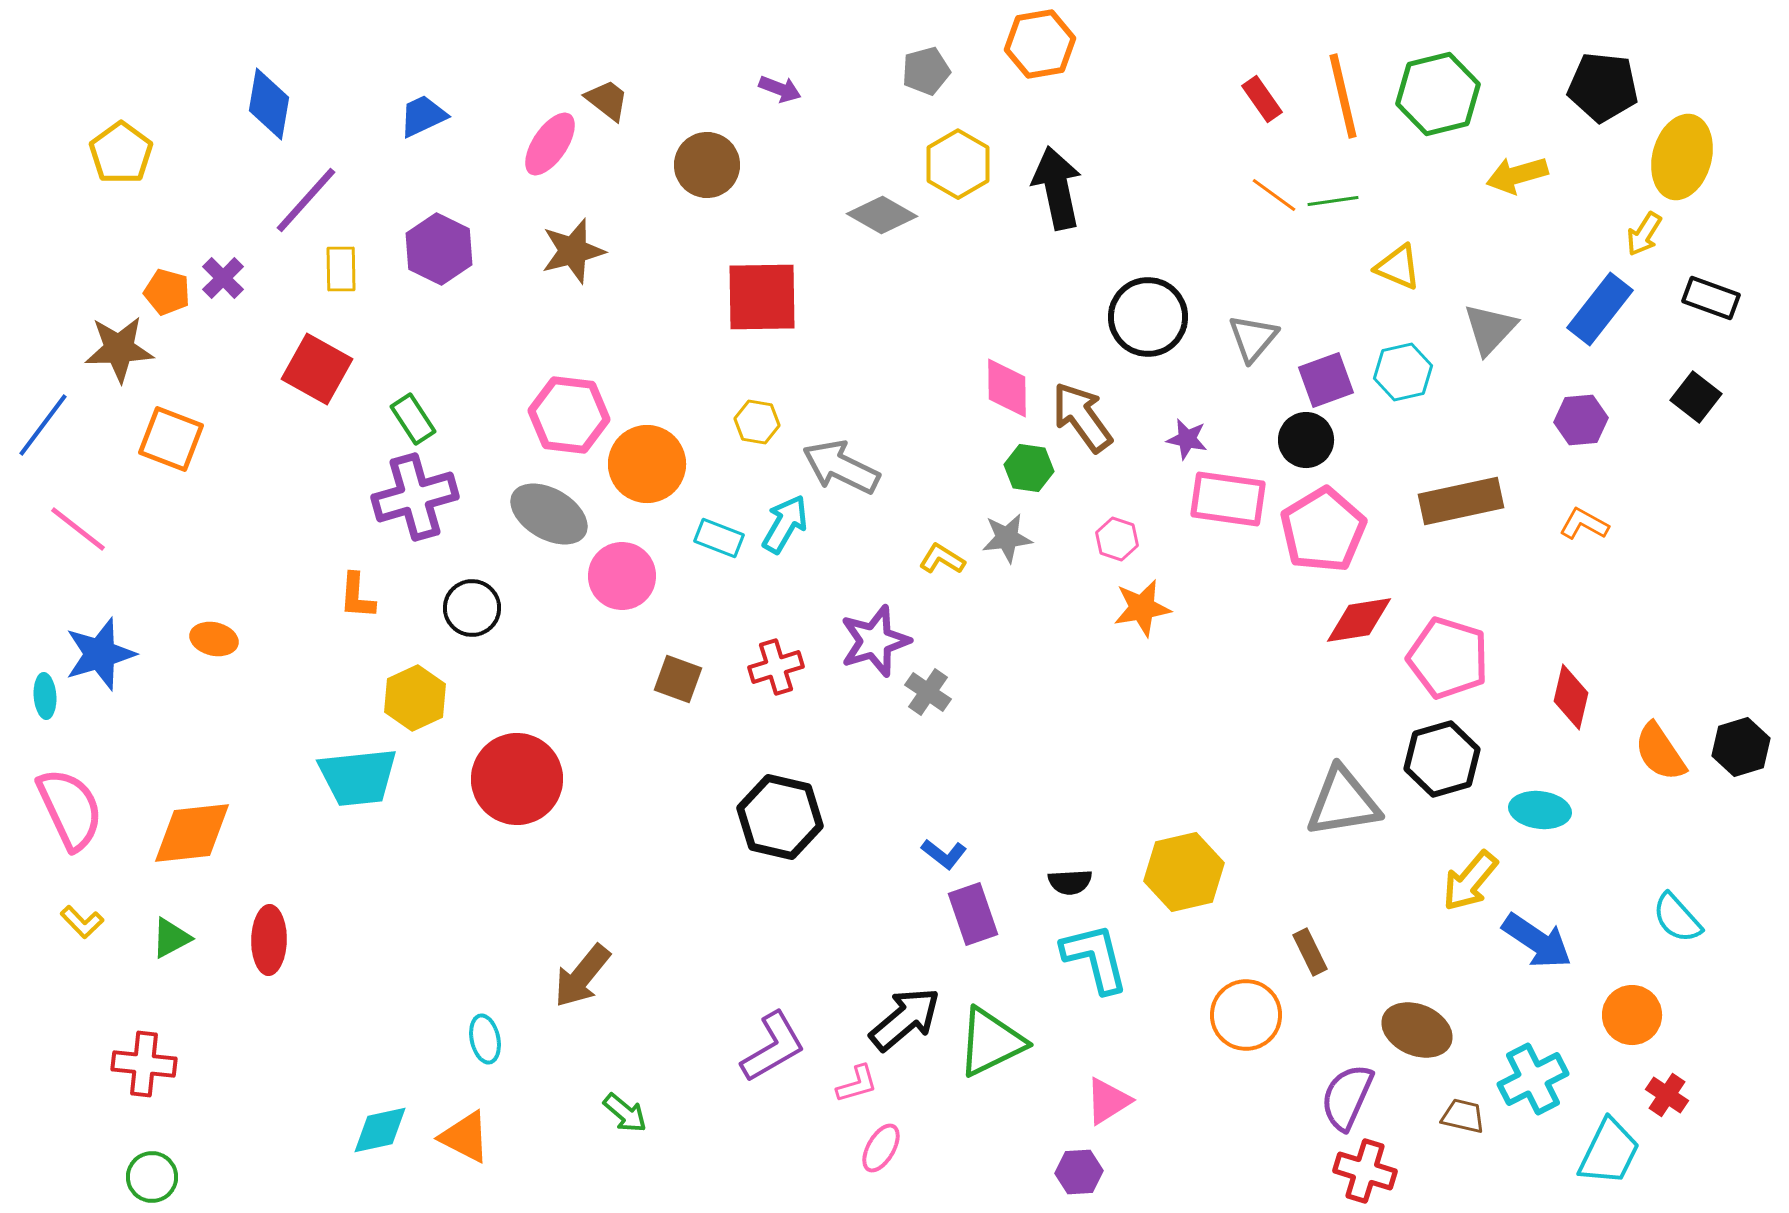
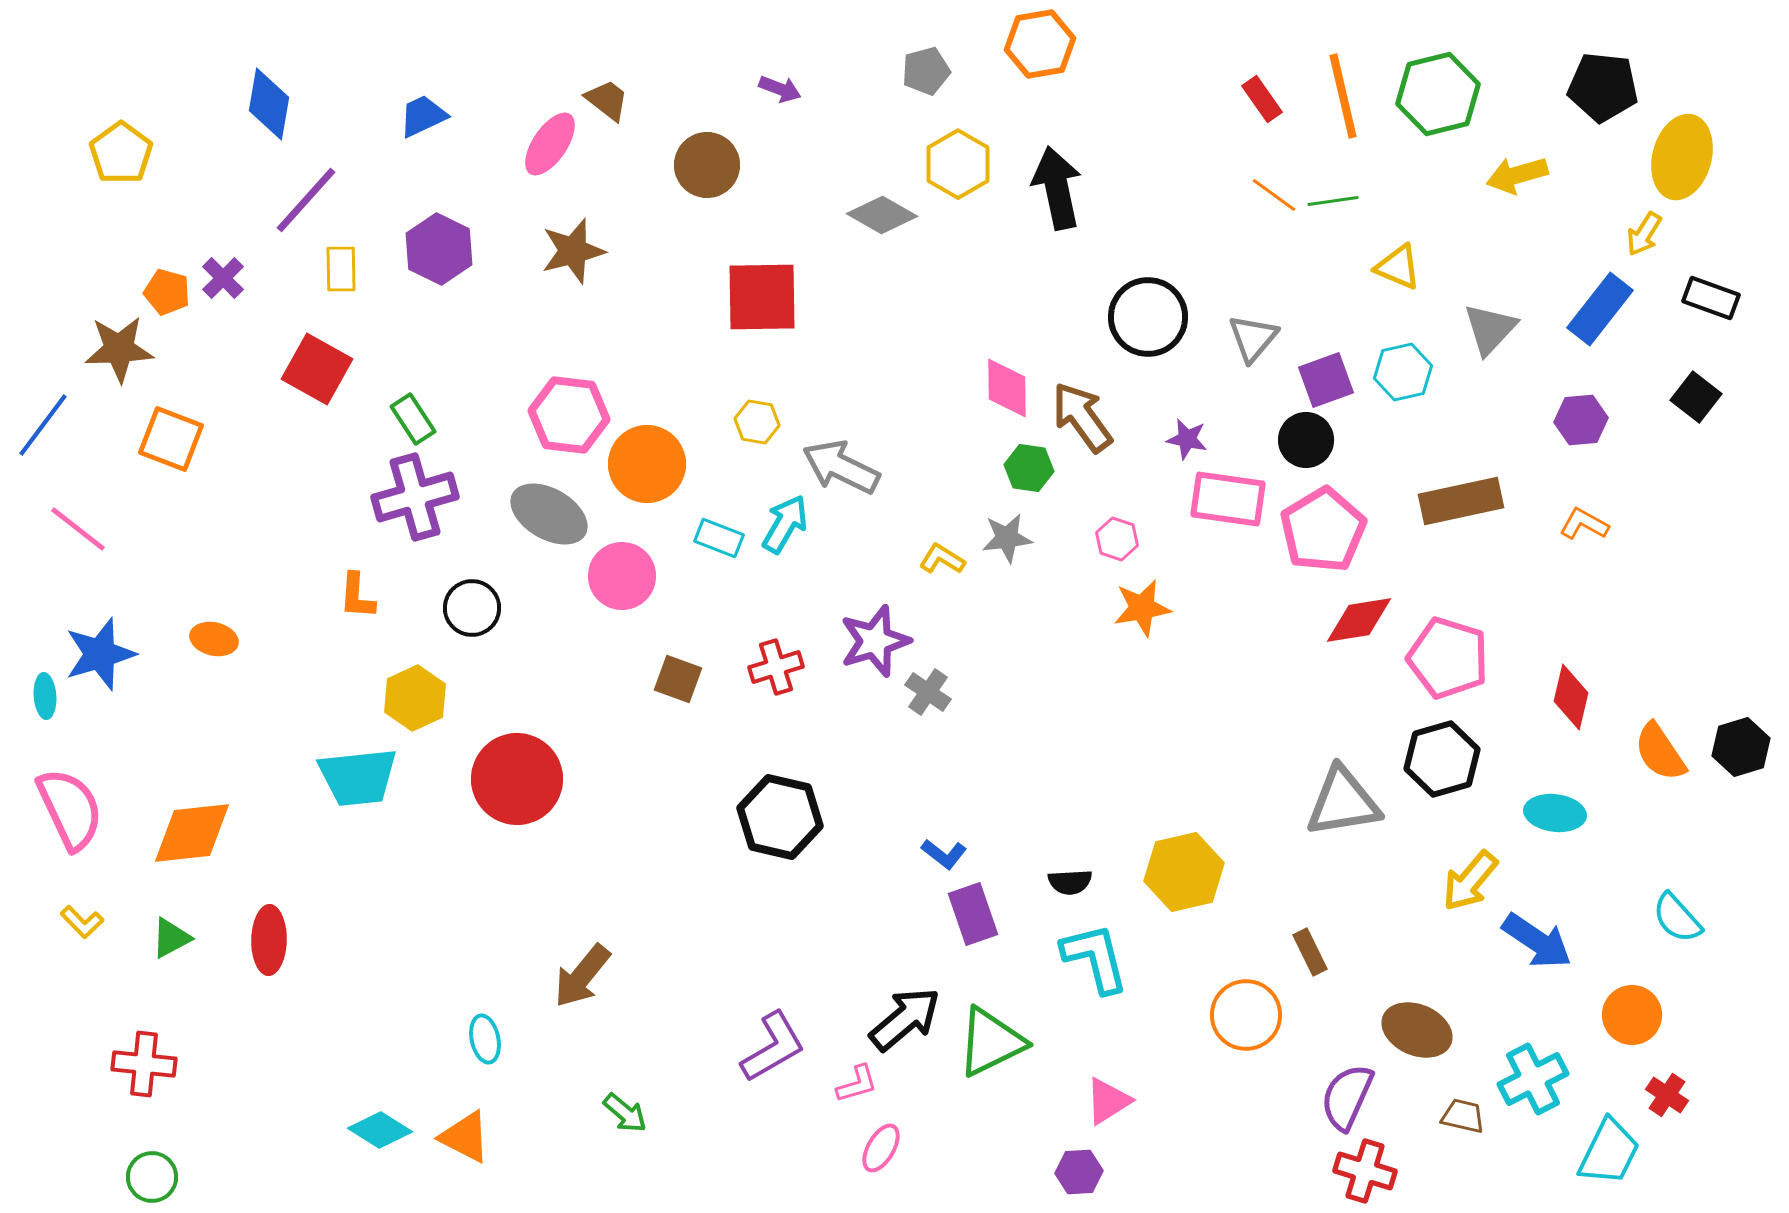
cyan ellipse at (1540, 810): moved 15 px right, 3 px down
cyan diamond at (380, 1130): rotated 44 degrees clockwise
